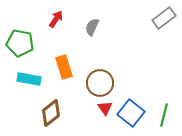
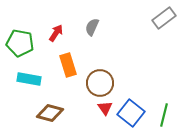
red arrow: moved 14 px down
orange rectangle: moved 4 px right, 2 px up
brown diamond: moved 1 px left; rotated 52 degrees clockwise
